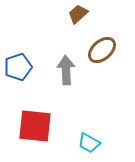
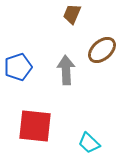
brown trapezoid: moved 6 px left; rotated 25 degrees counterclockwise
cyan trapezoid: rotated 15 degrees clockwise
